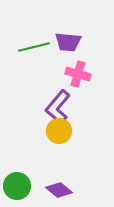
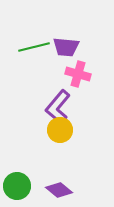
purple trapezoid: moved 2 px left, 5 px down
yellow circle: moved 1 px right, 1 px up
